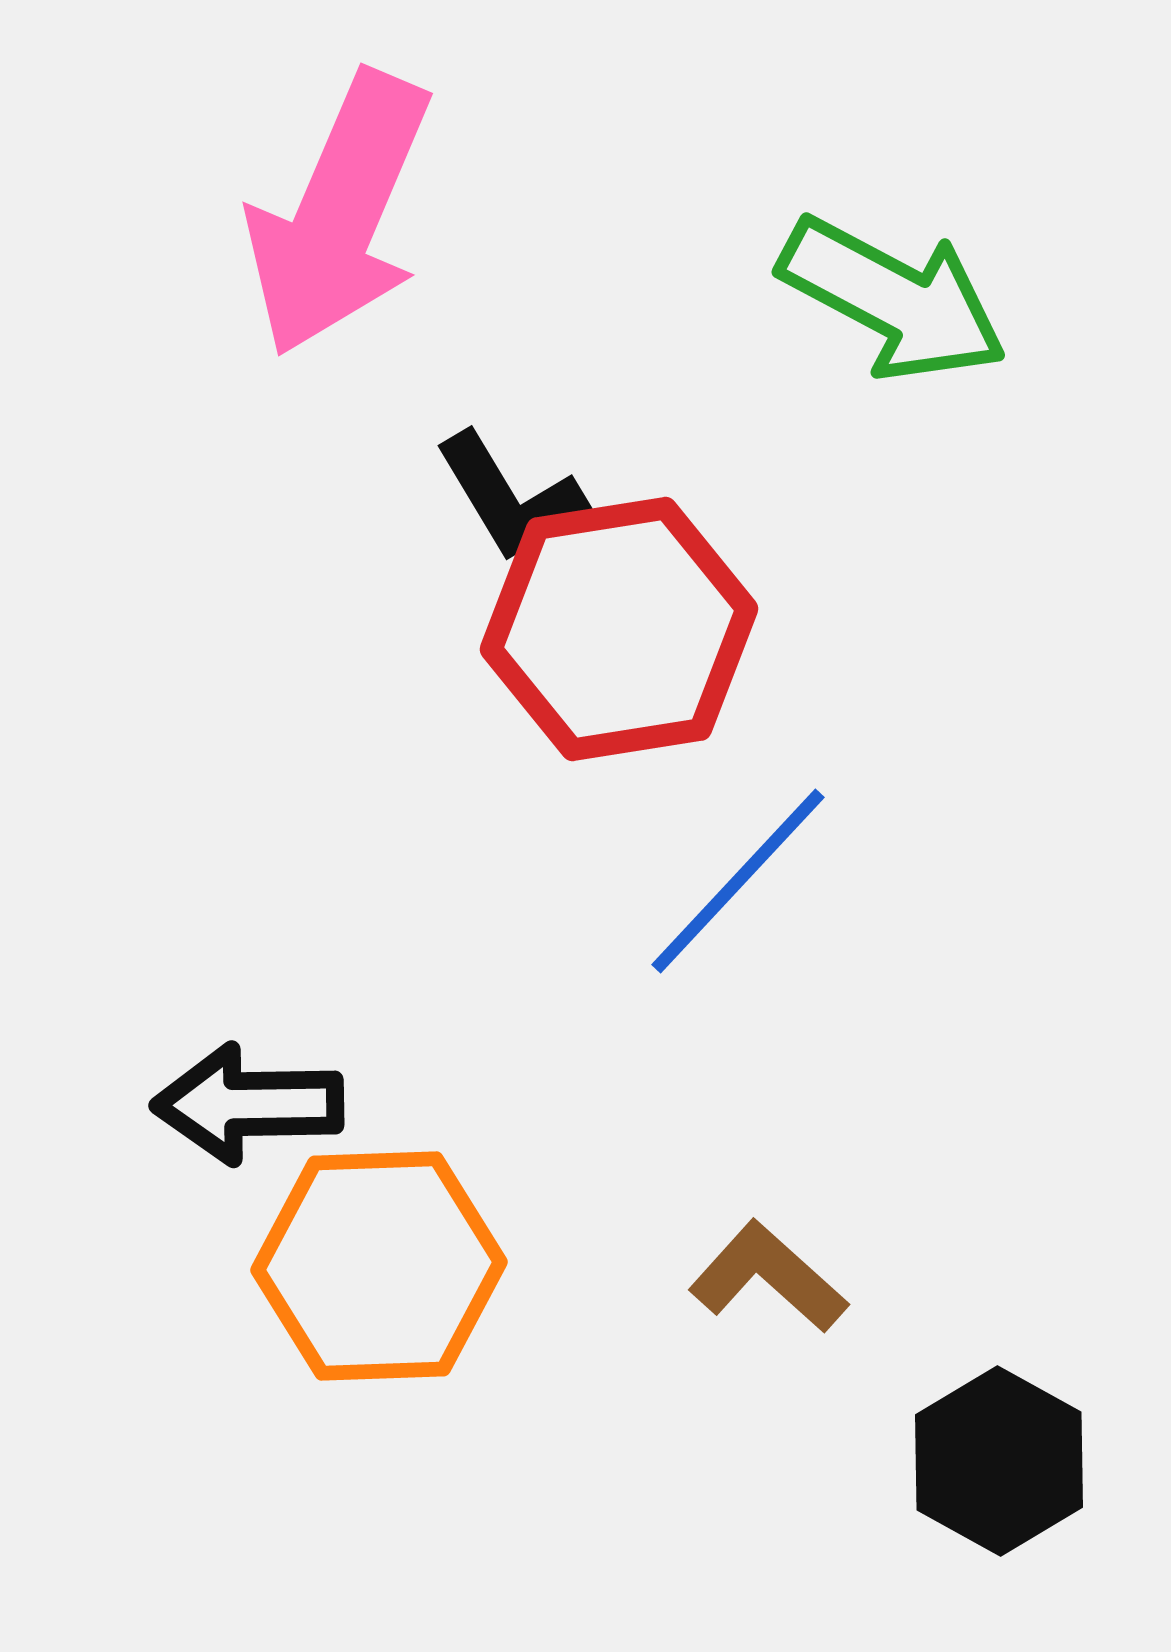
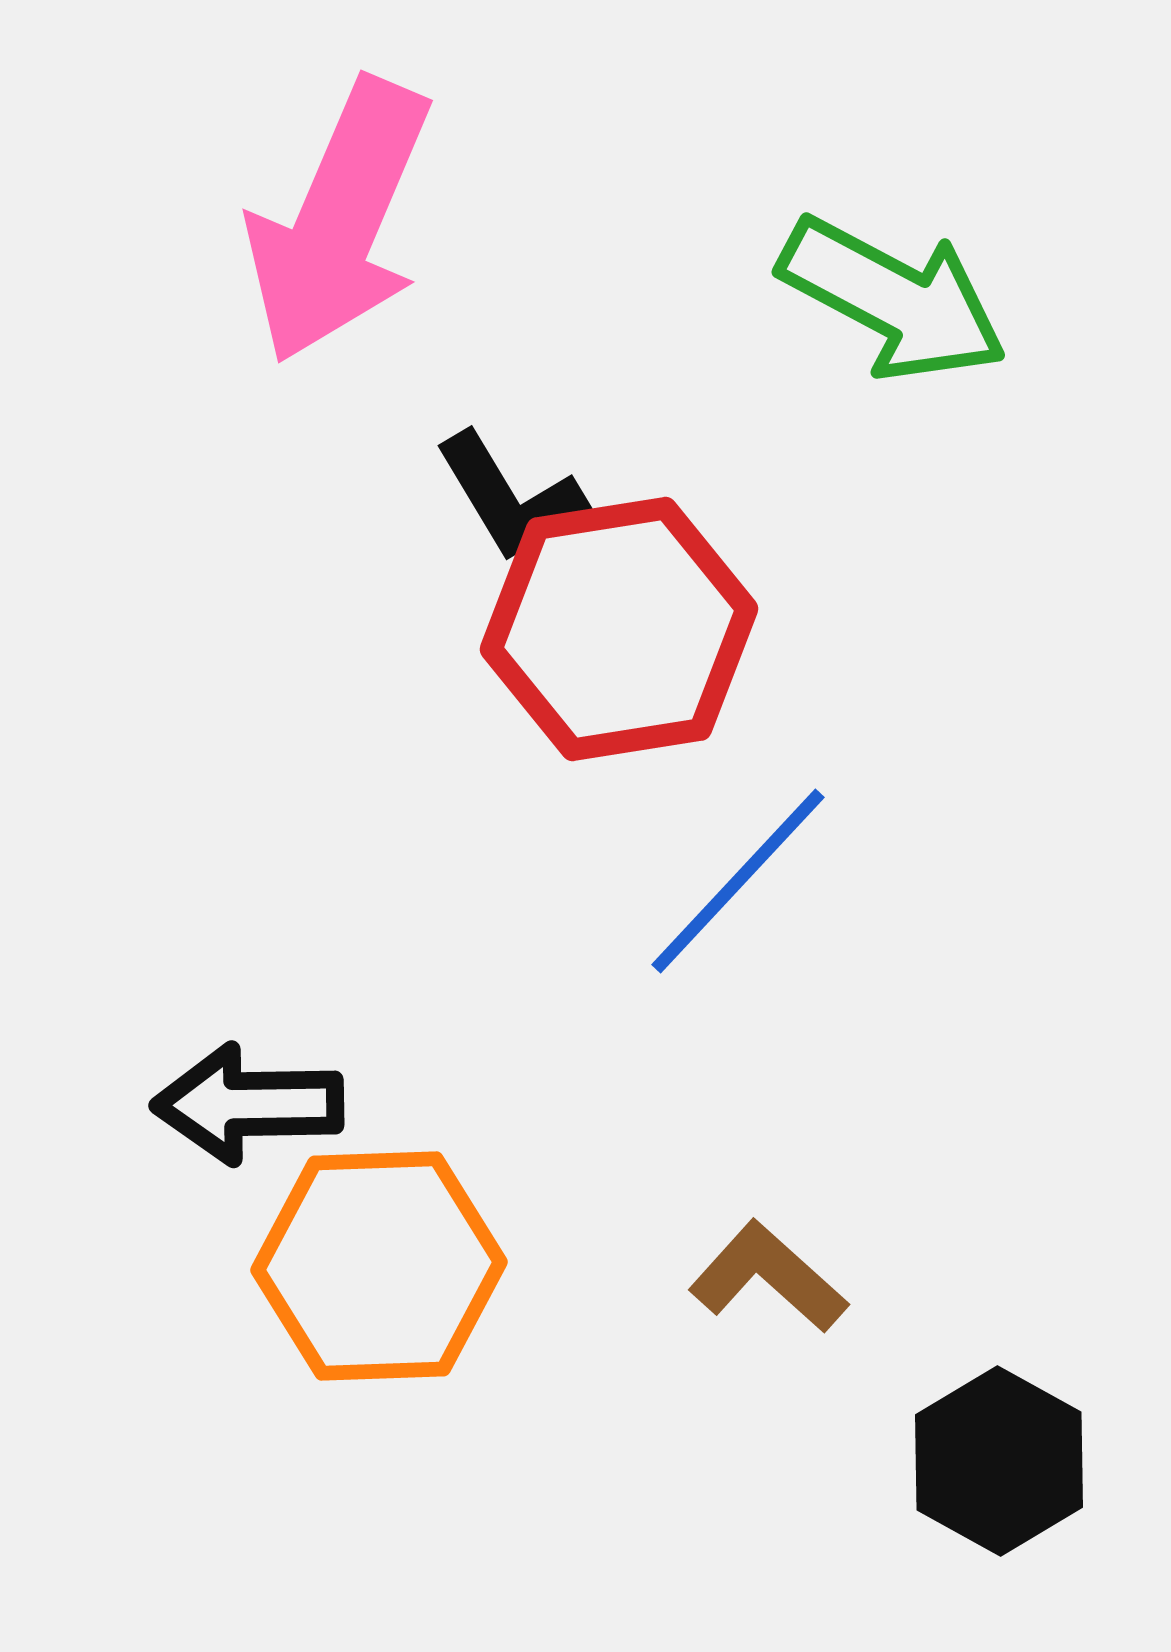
pink arrow: moved 7 px down
